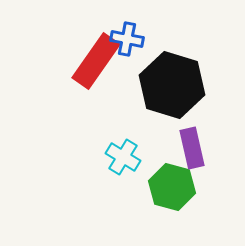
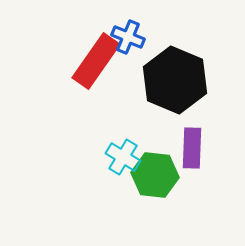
blue cross: moved 1 px right, 2 px up; rotated 12 degrees clockwise
black hexagon: moved 3 px right, 5 px up; rotated 6 degrees clockwise
purple rectangle: rotated 15 degrees clockwise
green hexagon: moved 17 px left, 12 px up; rotated 9 degrees counterclockwise
